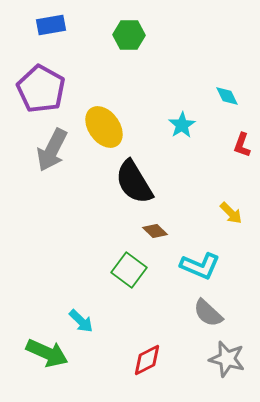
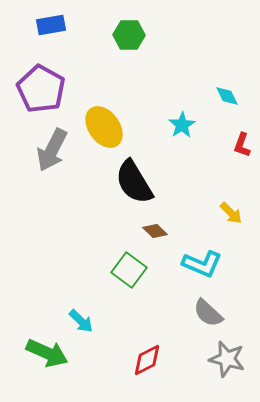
cyan L-shape: moved 2 px right, 2 px up
